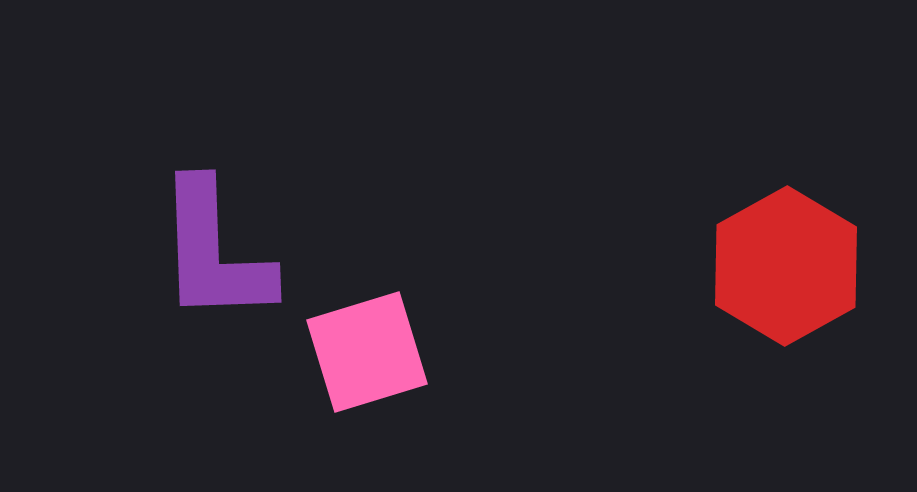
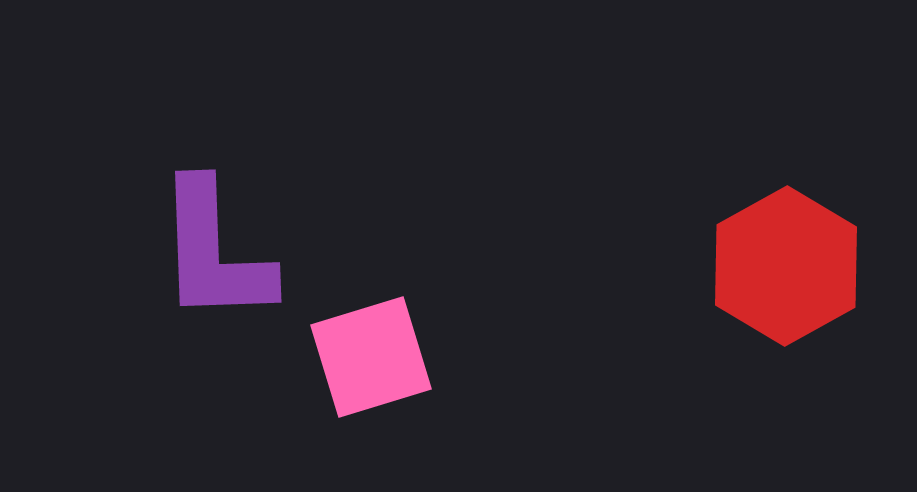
pink square: moved 4 px right, 5 px down
